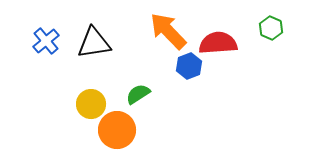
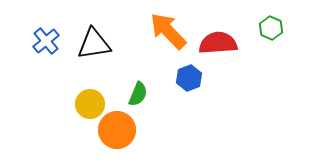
black triangle: moved 1 px down
blue hexagon: moved 12 px down
green semicircle: rotated 145 degrees clockwise
yellow circle: moved 1 px left
